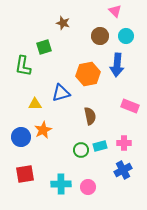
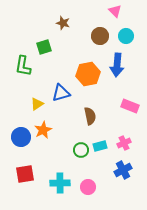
yellow triangle: moved 2 px right; rotated 32 degrees counterclockwise
pink cross: rotated 24 degrees counterclockwise
cyan cross: moved 1 px left, 1 px up
